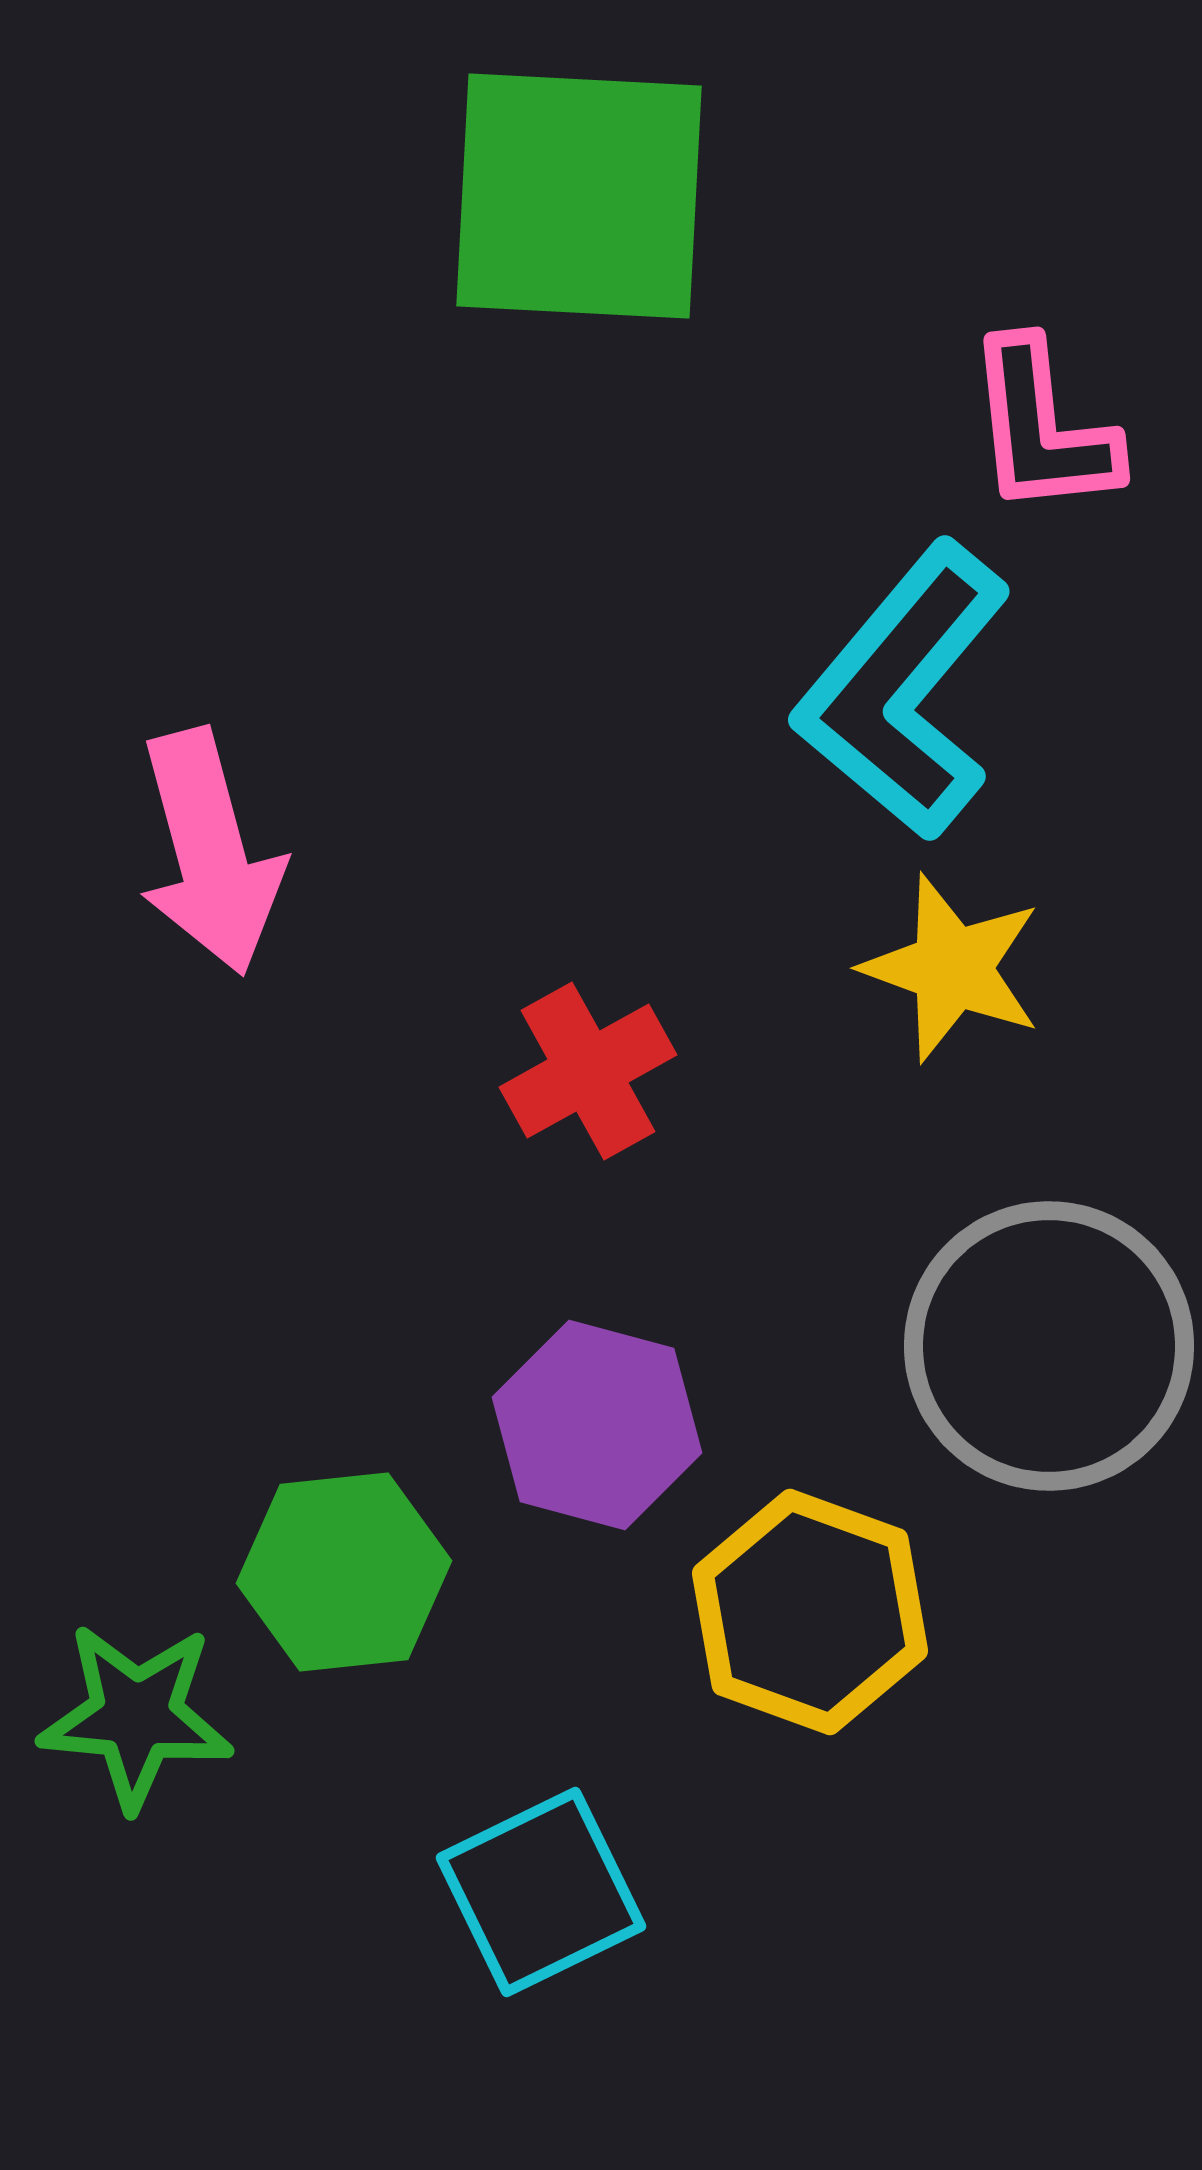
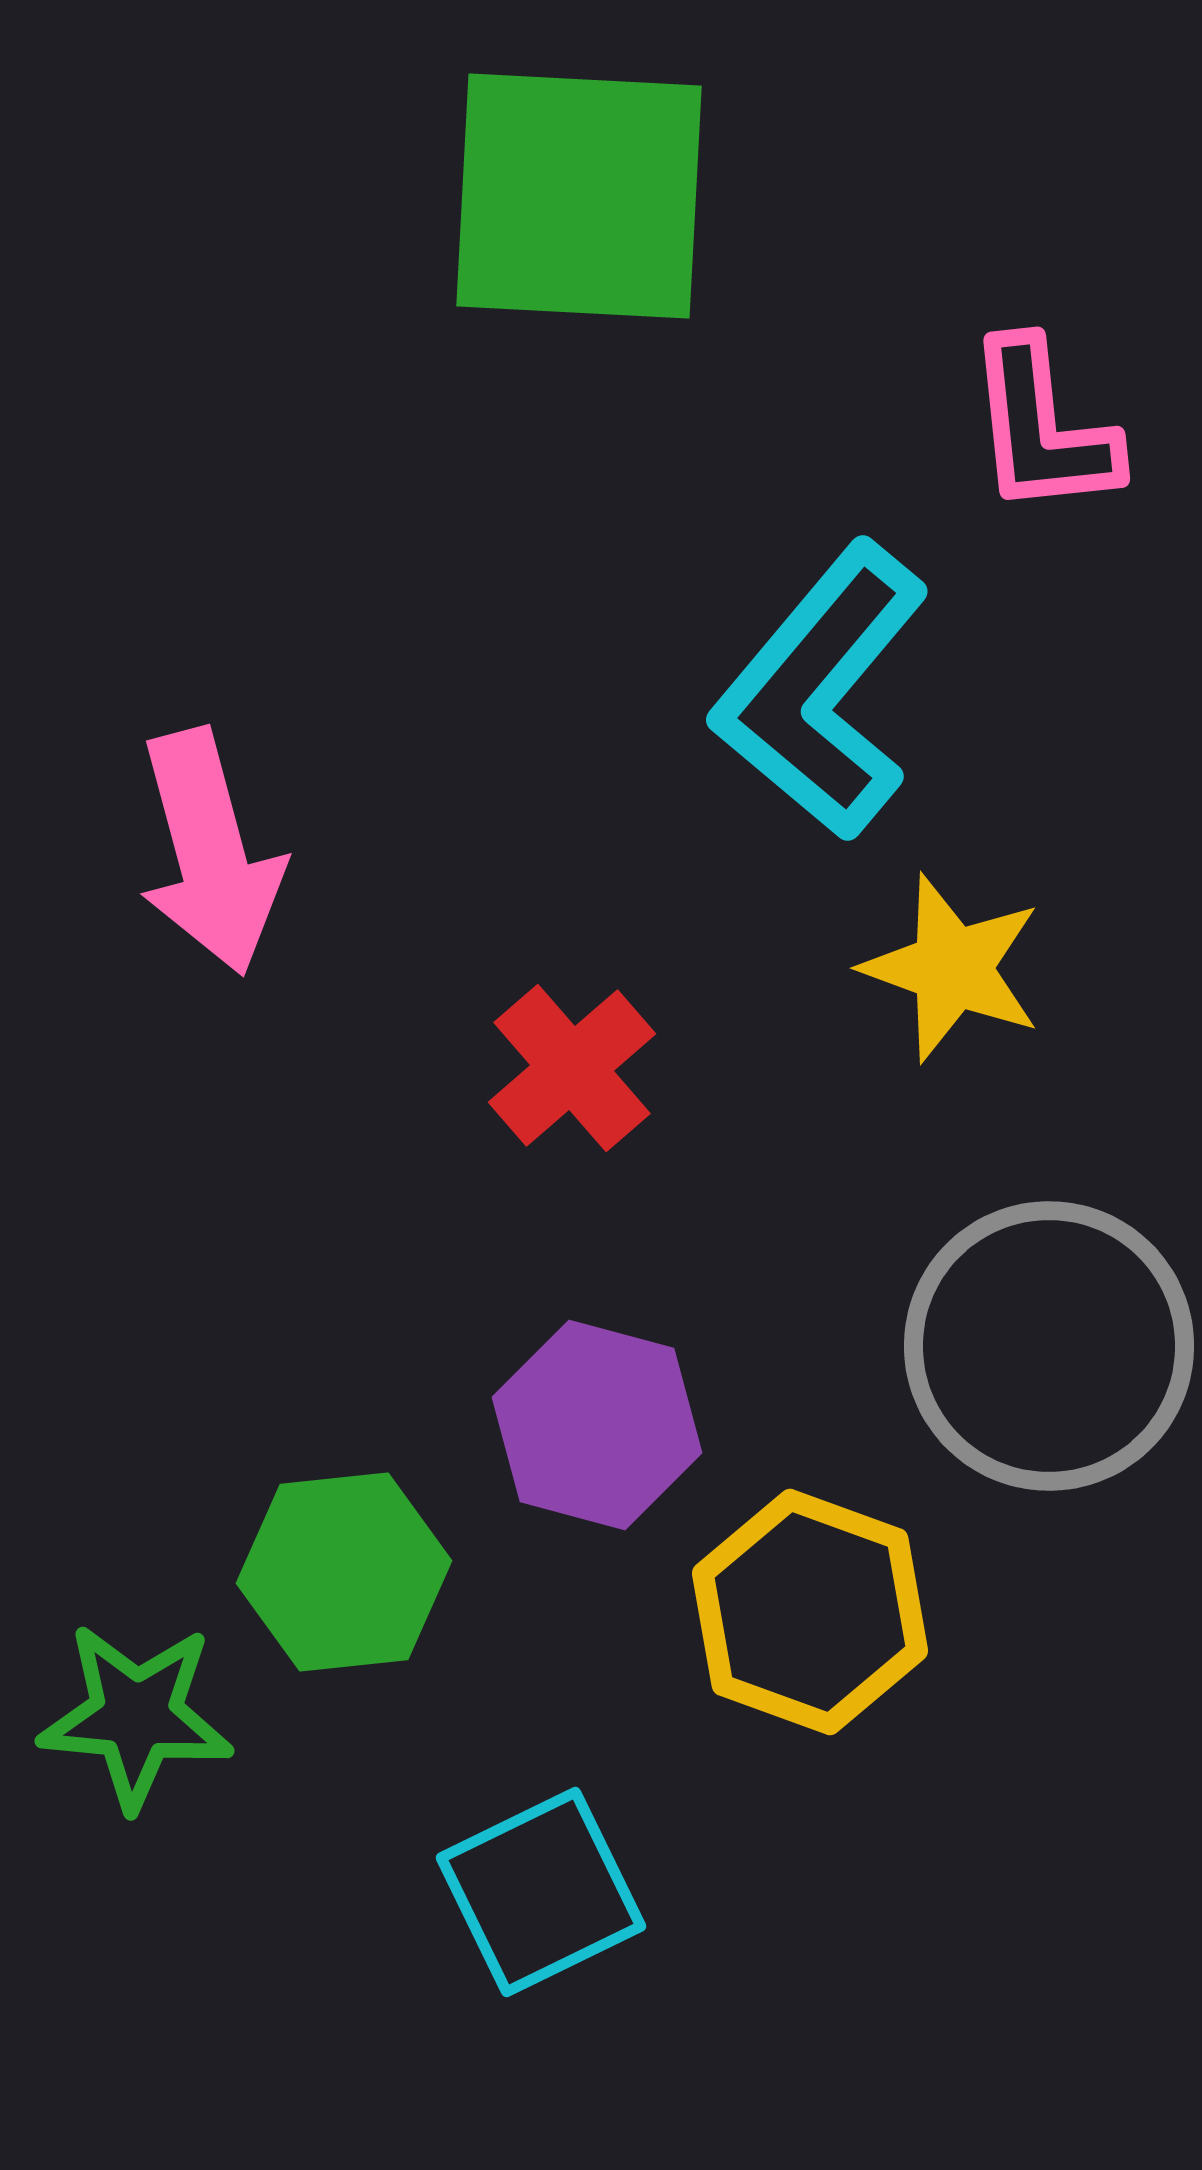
cyan L-shape: moved 82 px left
red cross: moved 16 px left, 3 px up; rotated 12 degrees counterclockwise
